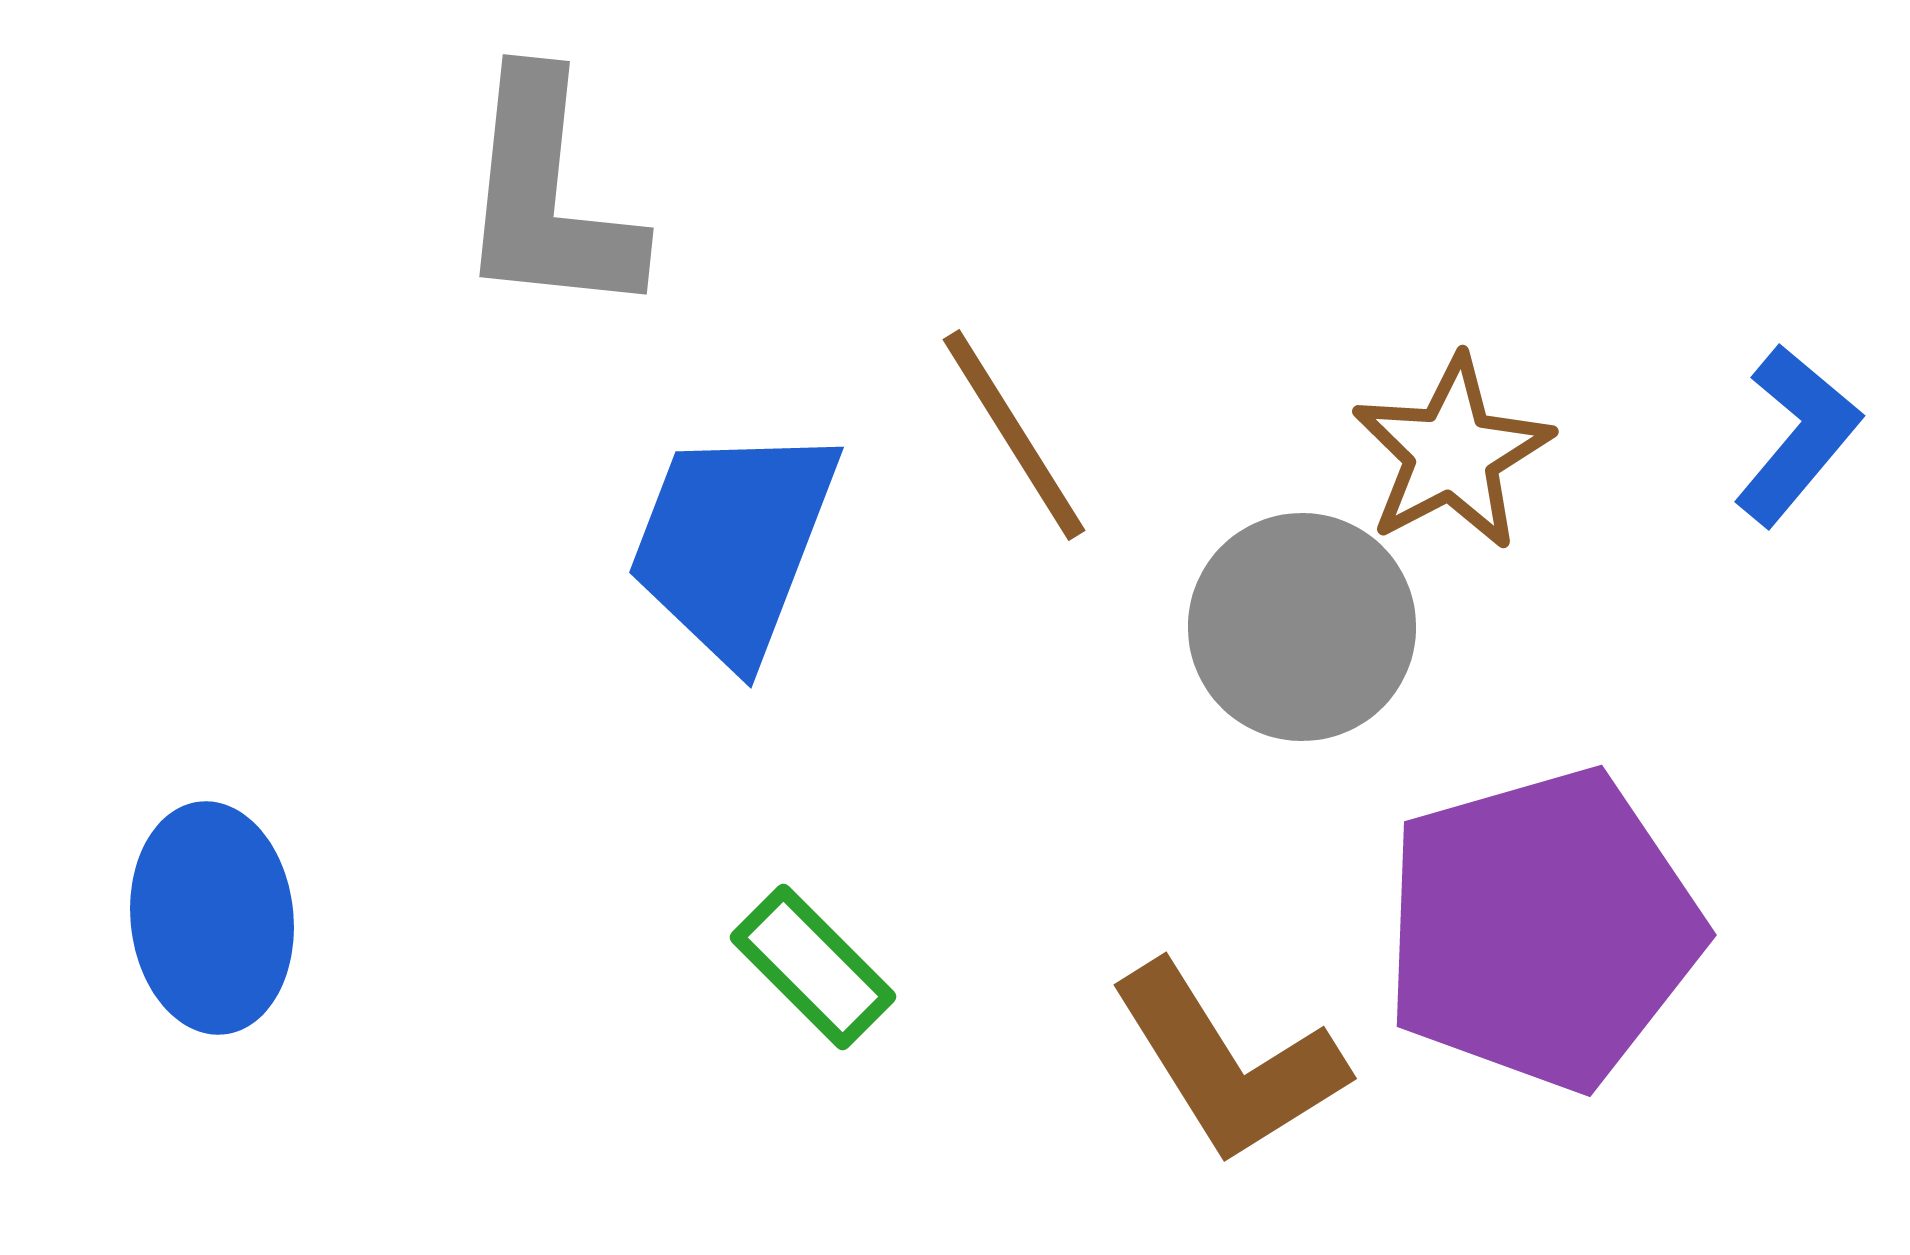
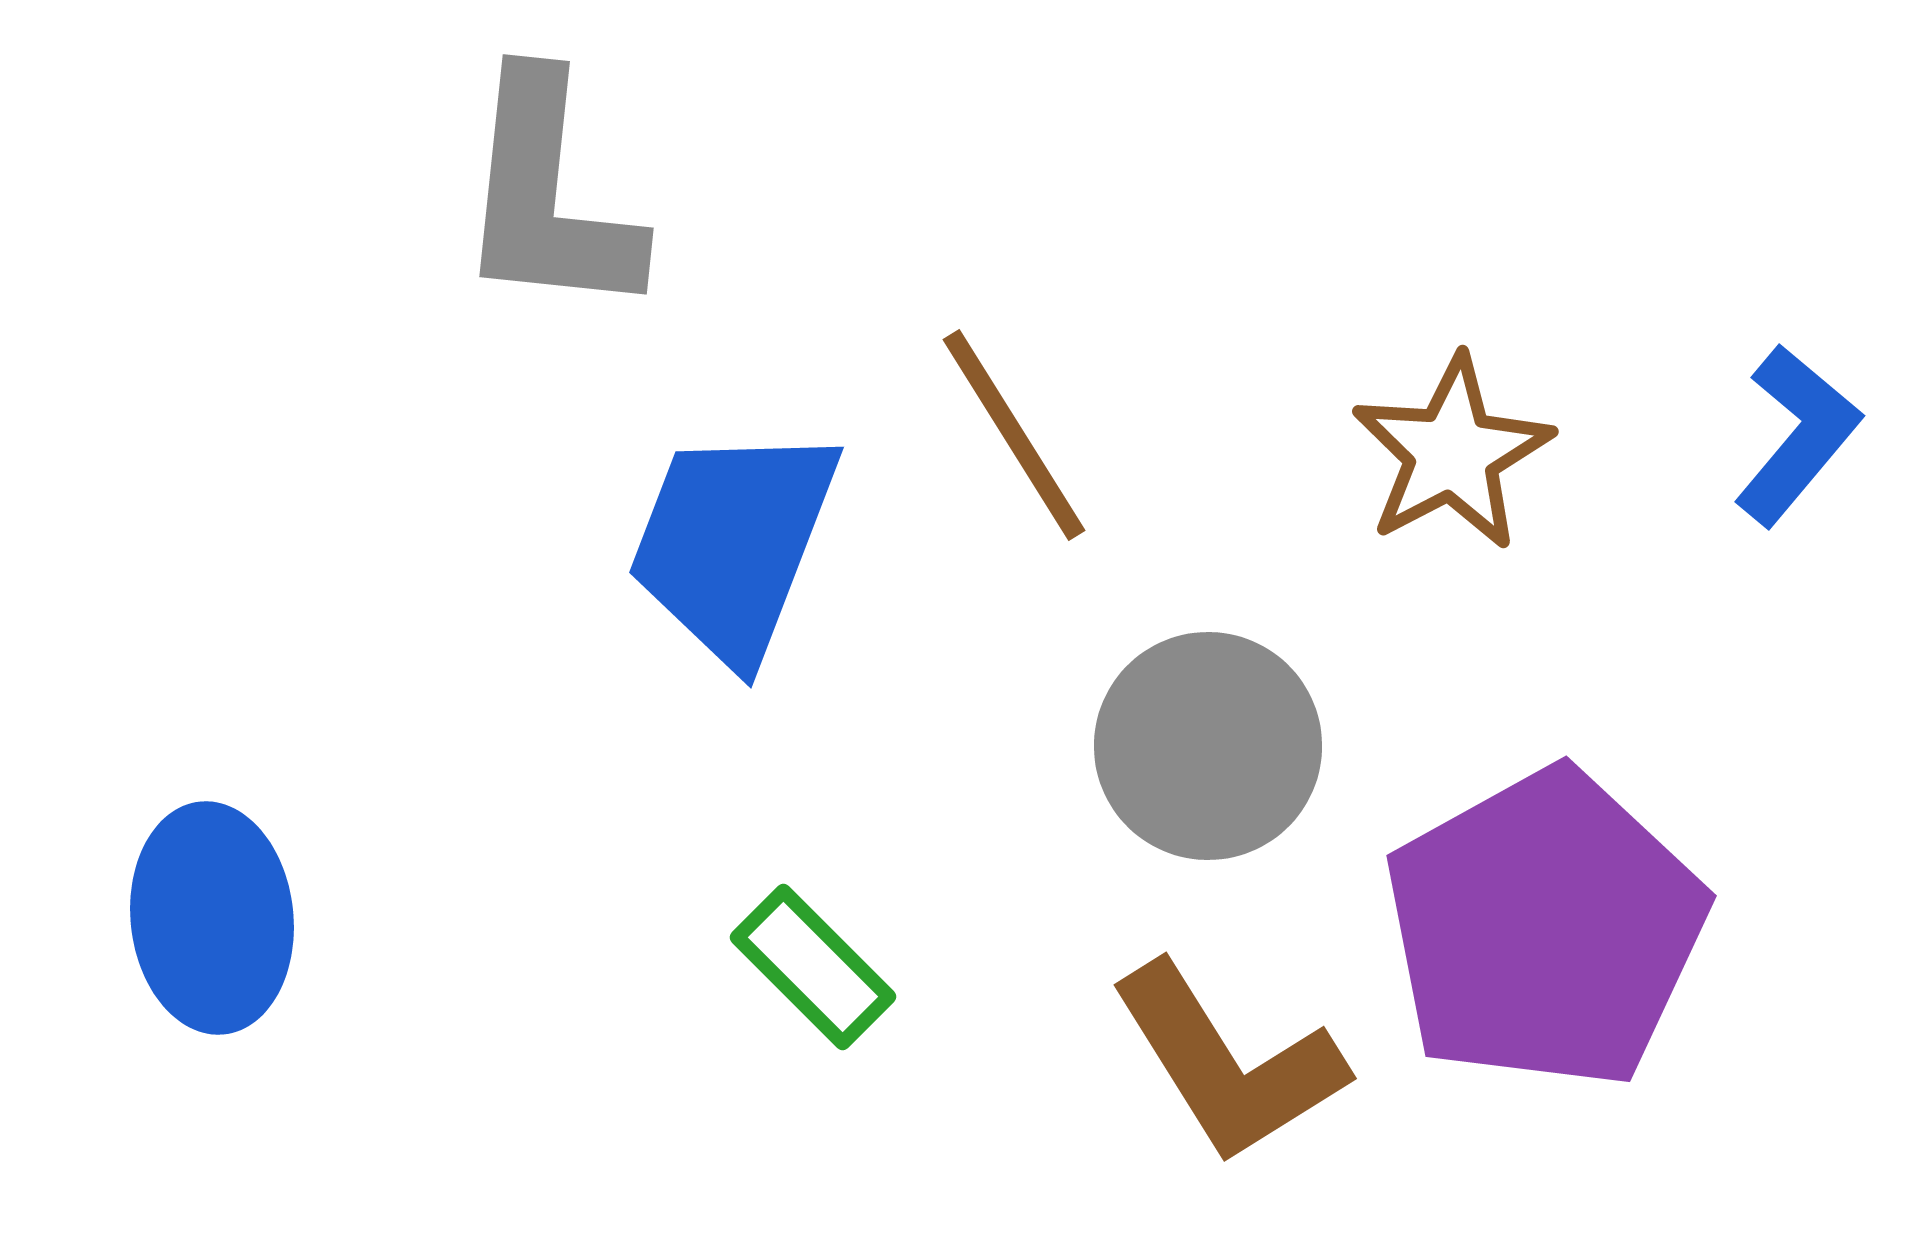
gray circle: moved 94 px left, 119 px down
purple pentagon: moved 3 px right; rotated 13 degrees counterclockwise
